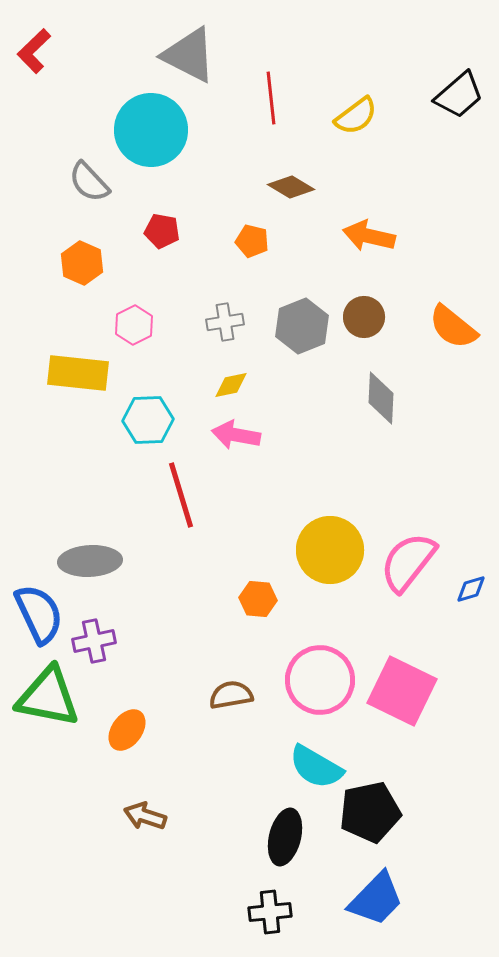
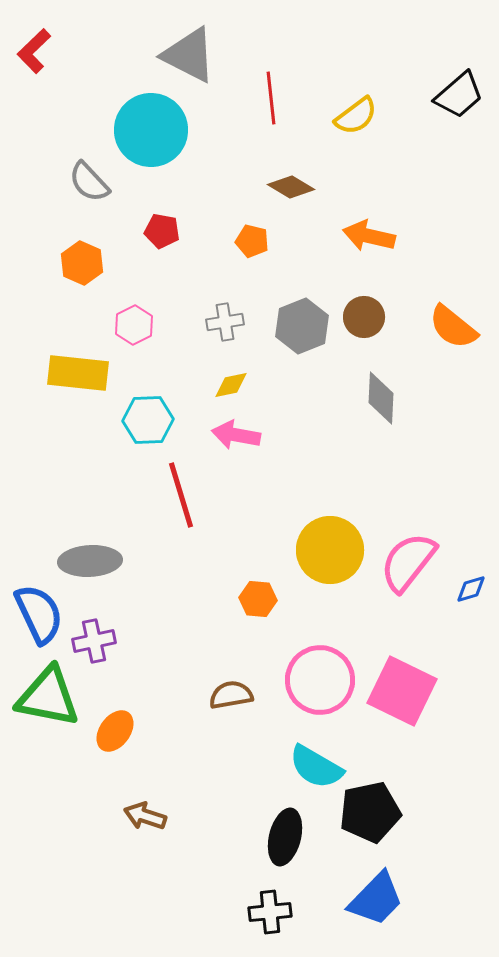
orange ellipse at (127, 730): moved 12 px left, 1 px down
